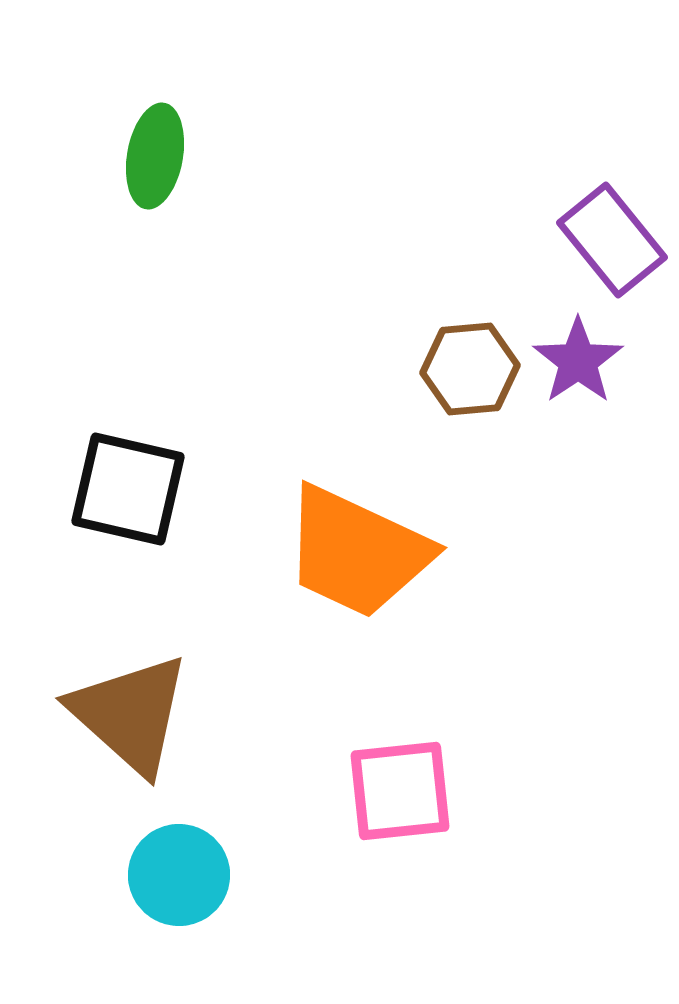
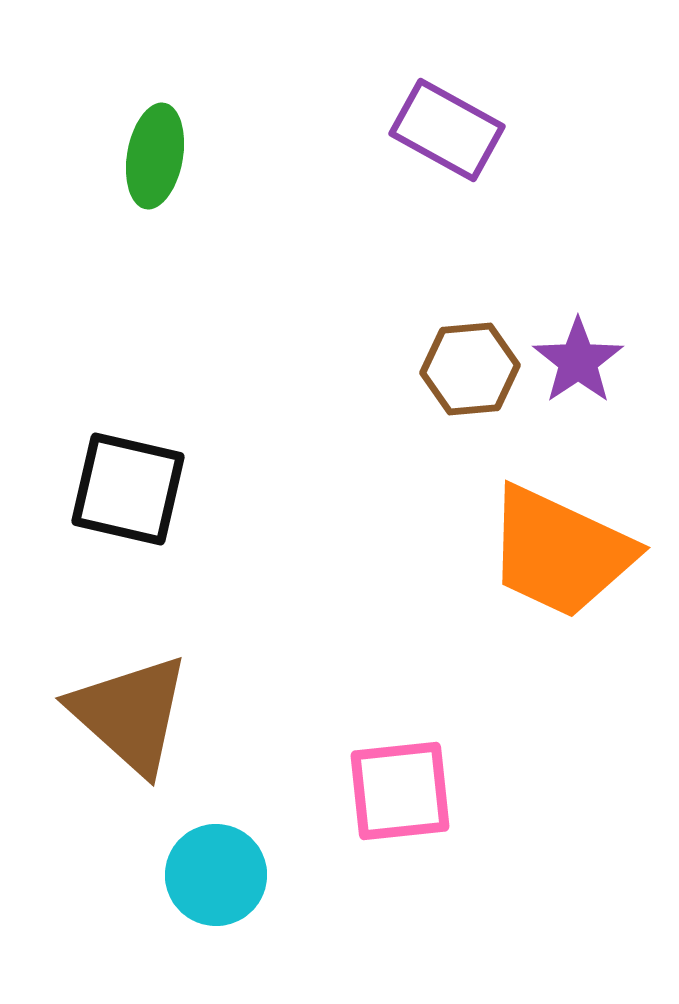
purple rectangle: moved 165 px left, 110 px up; rotated 22 degrees counterclockwise
orange trapezoid: moved 203 px right
cyan circle: moved 37 px right
